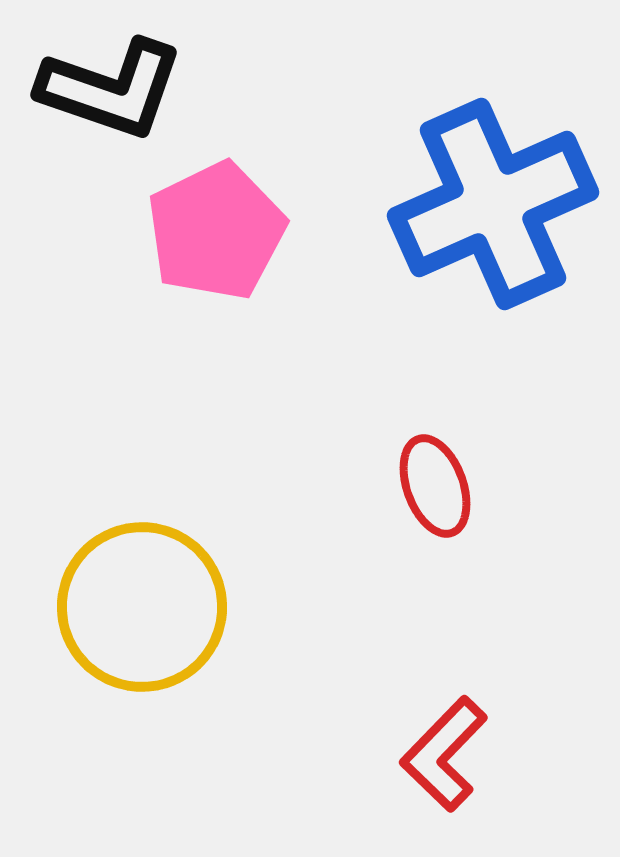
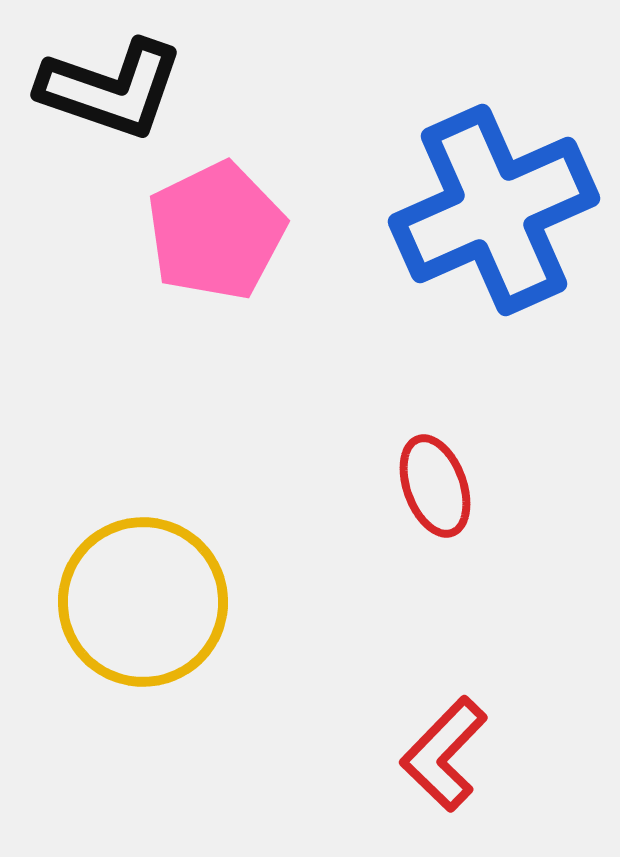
blue cross: moved 1 px right, 6 px down
yellow circle: moved 1 px right, 5 px up
